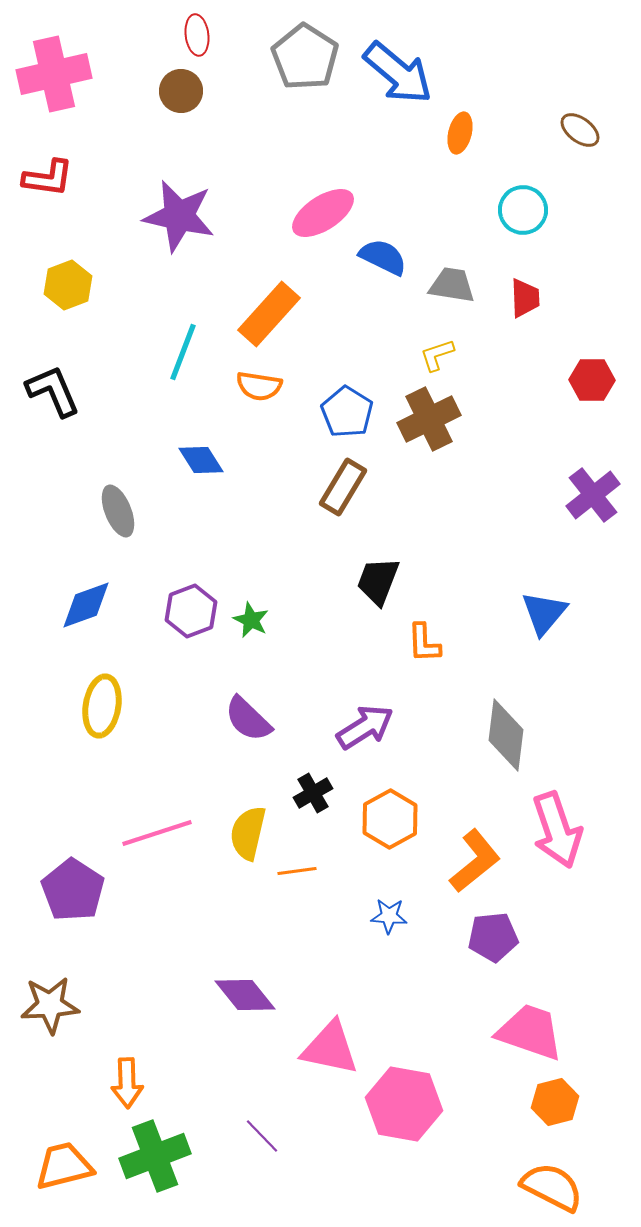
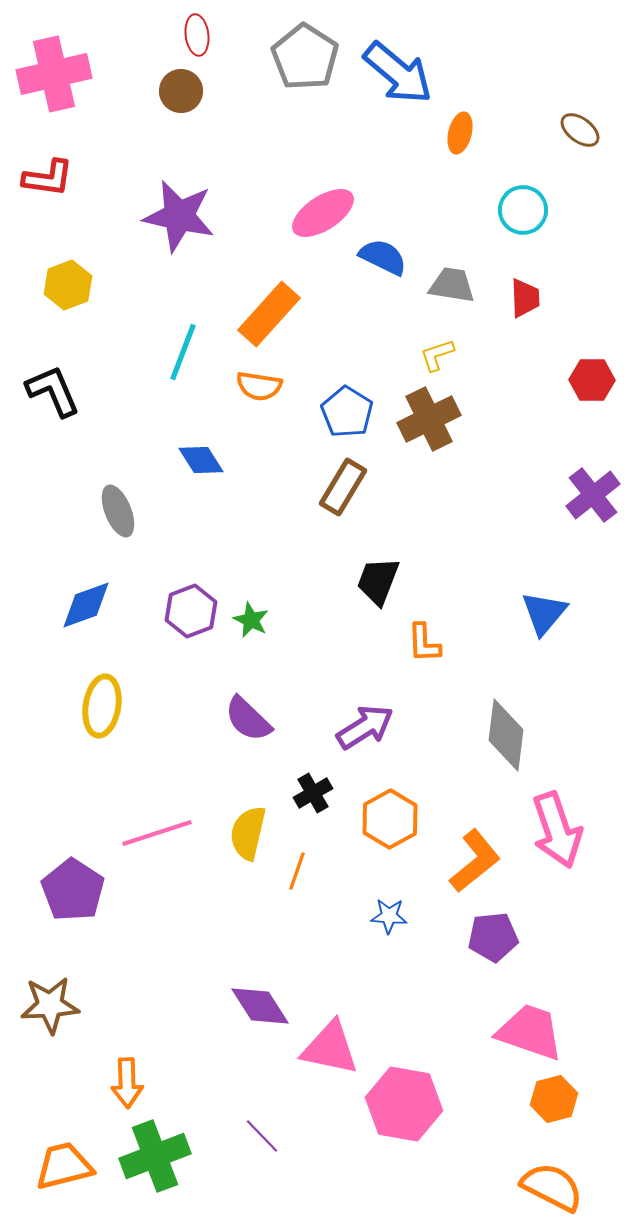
orange line at (297, 871): rotated 63 degrees counterclockwise
purple diamond at (245, 995): moved 15 px right, 11 px down; rotated 6 degrees clockwise
orange hexagon at (555, 1102): moved 1 px left, 3 px up
